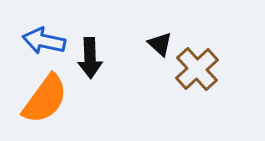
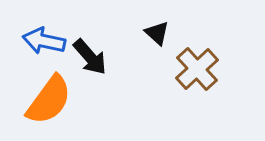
black triangle: moved 3 px left, 11 px up
black arrow: moved 1 px up; rotated 39 degrees counterclockwise
orange semicircle: moved 4 px right, 1 px down
